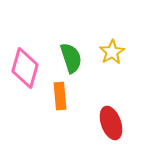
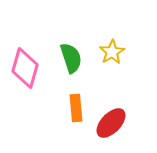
orange rectangle: moved 16 px right, 12 px down
red ellipse: rotated 64 degrees clockwise
